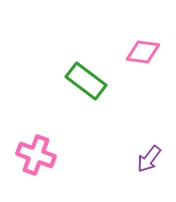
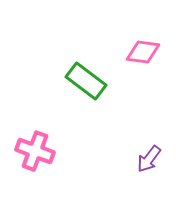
pink cross: moved 1 px left, 4 px up
